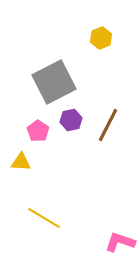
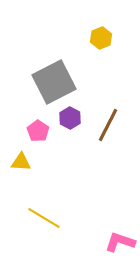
purple hexagon: moved 1 px left, 2 px up; rotated 20 degrees counterclockwise
